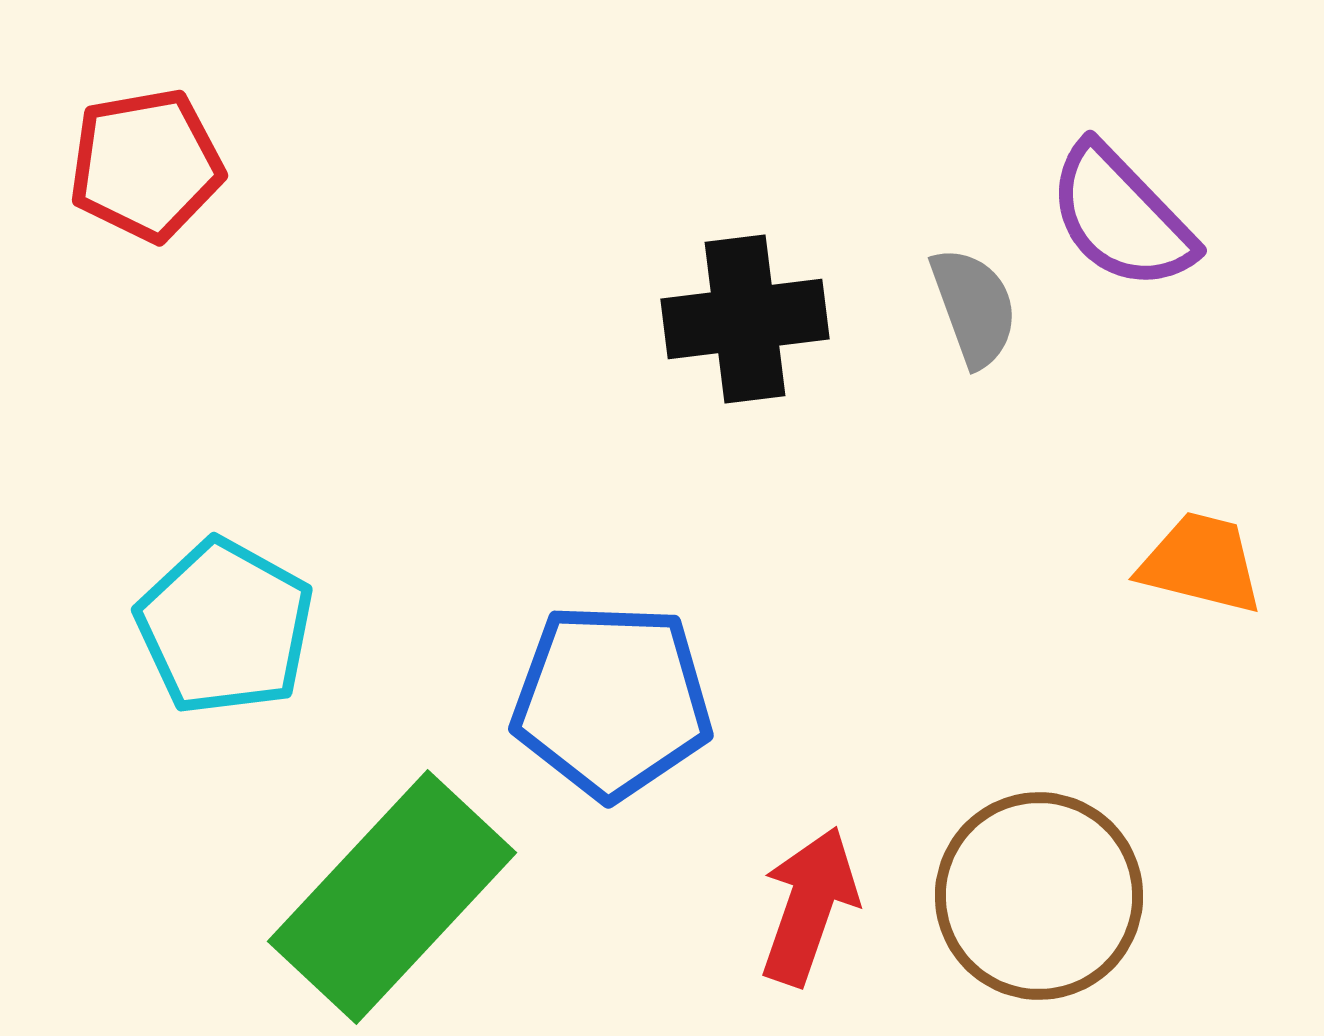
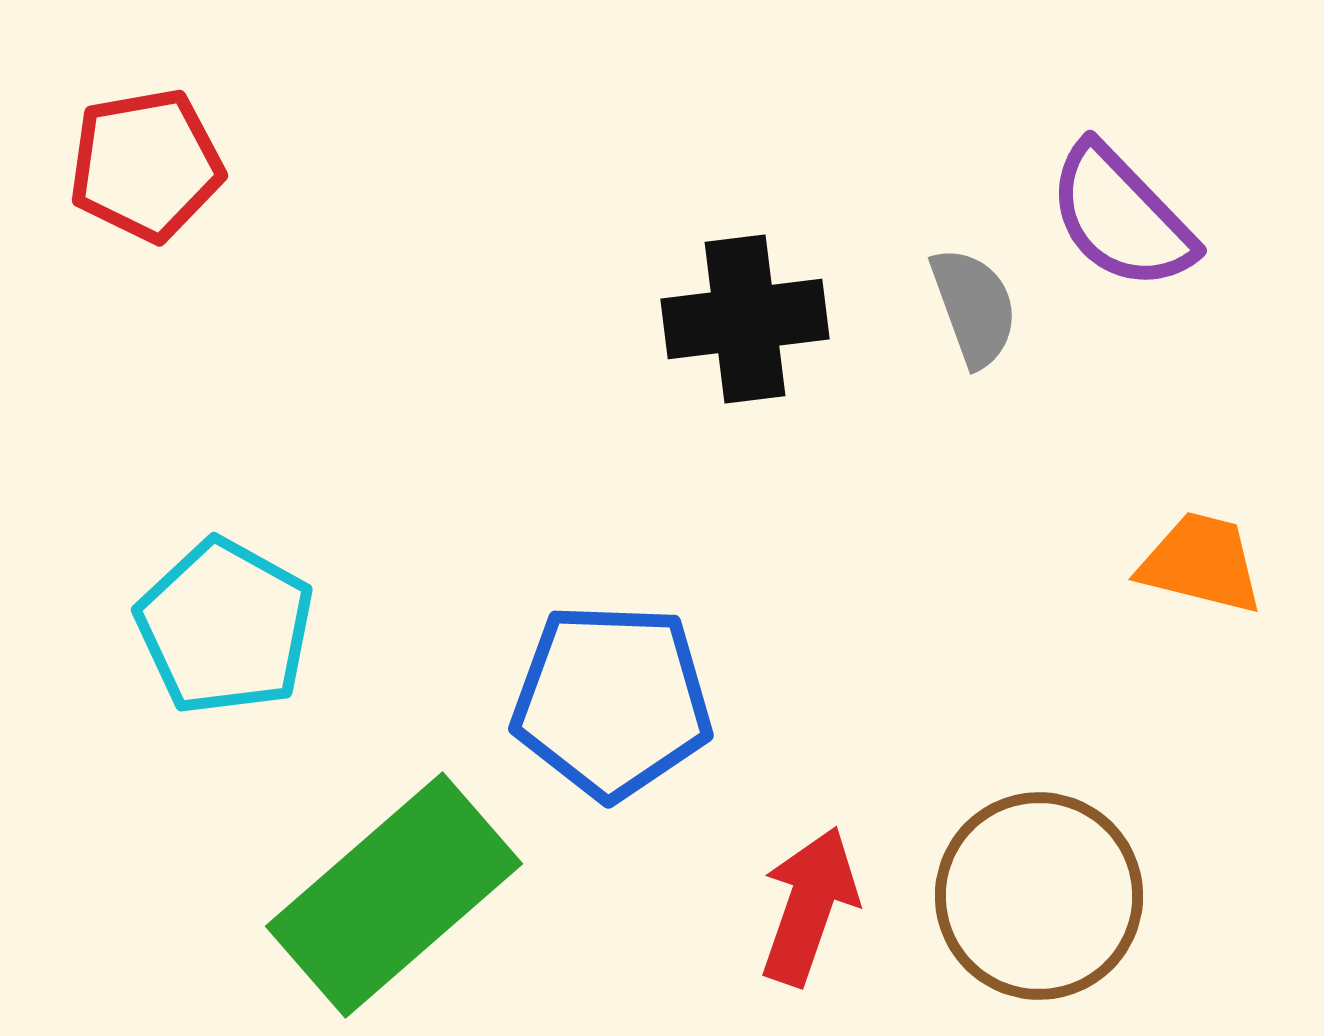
green rectangle: moved 2 px right, 2 px up; rotated 6 degrees clockwise
